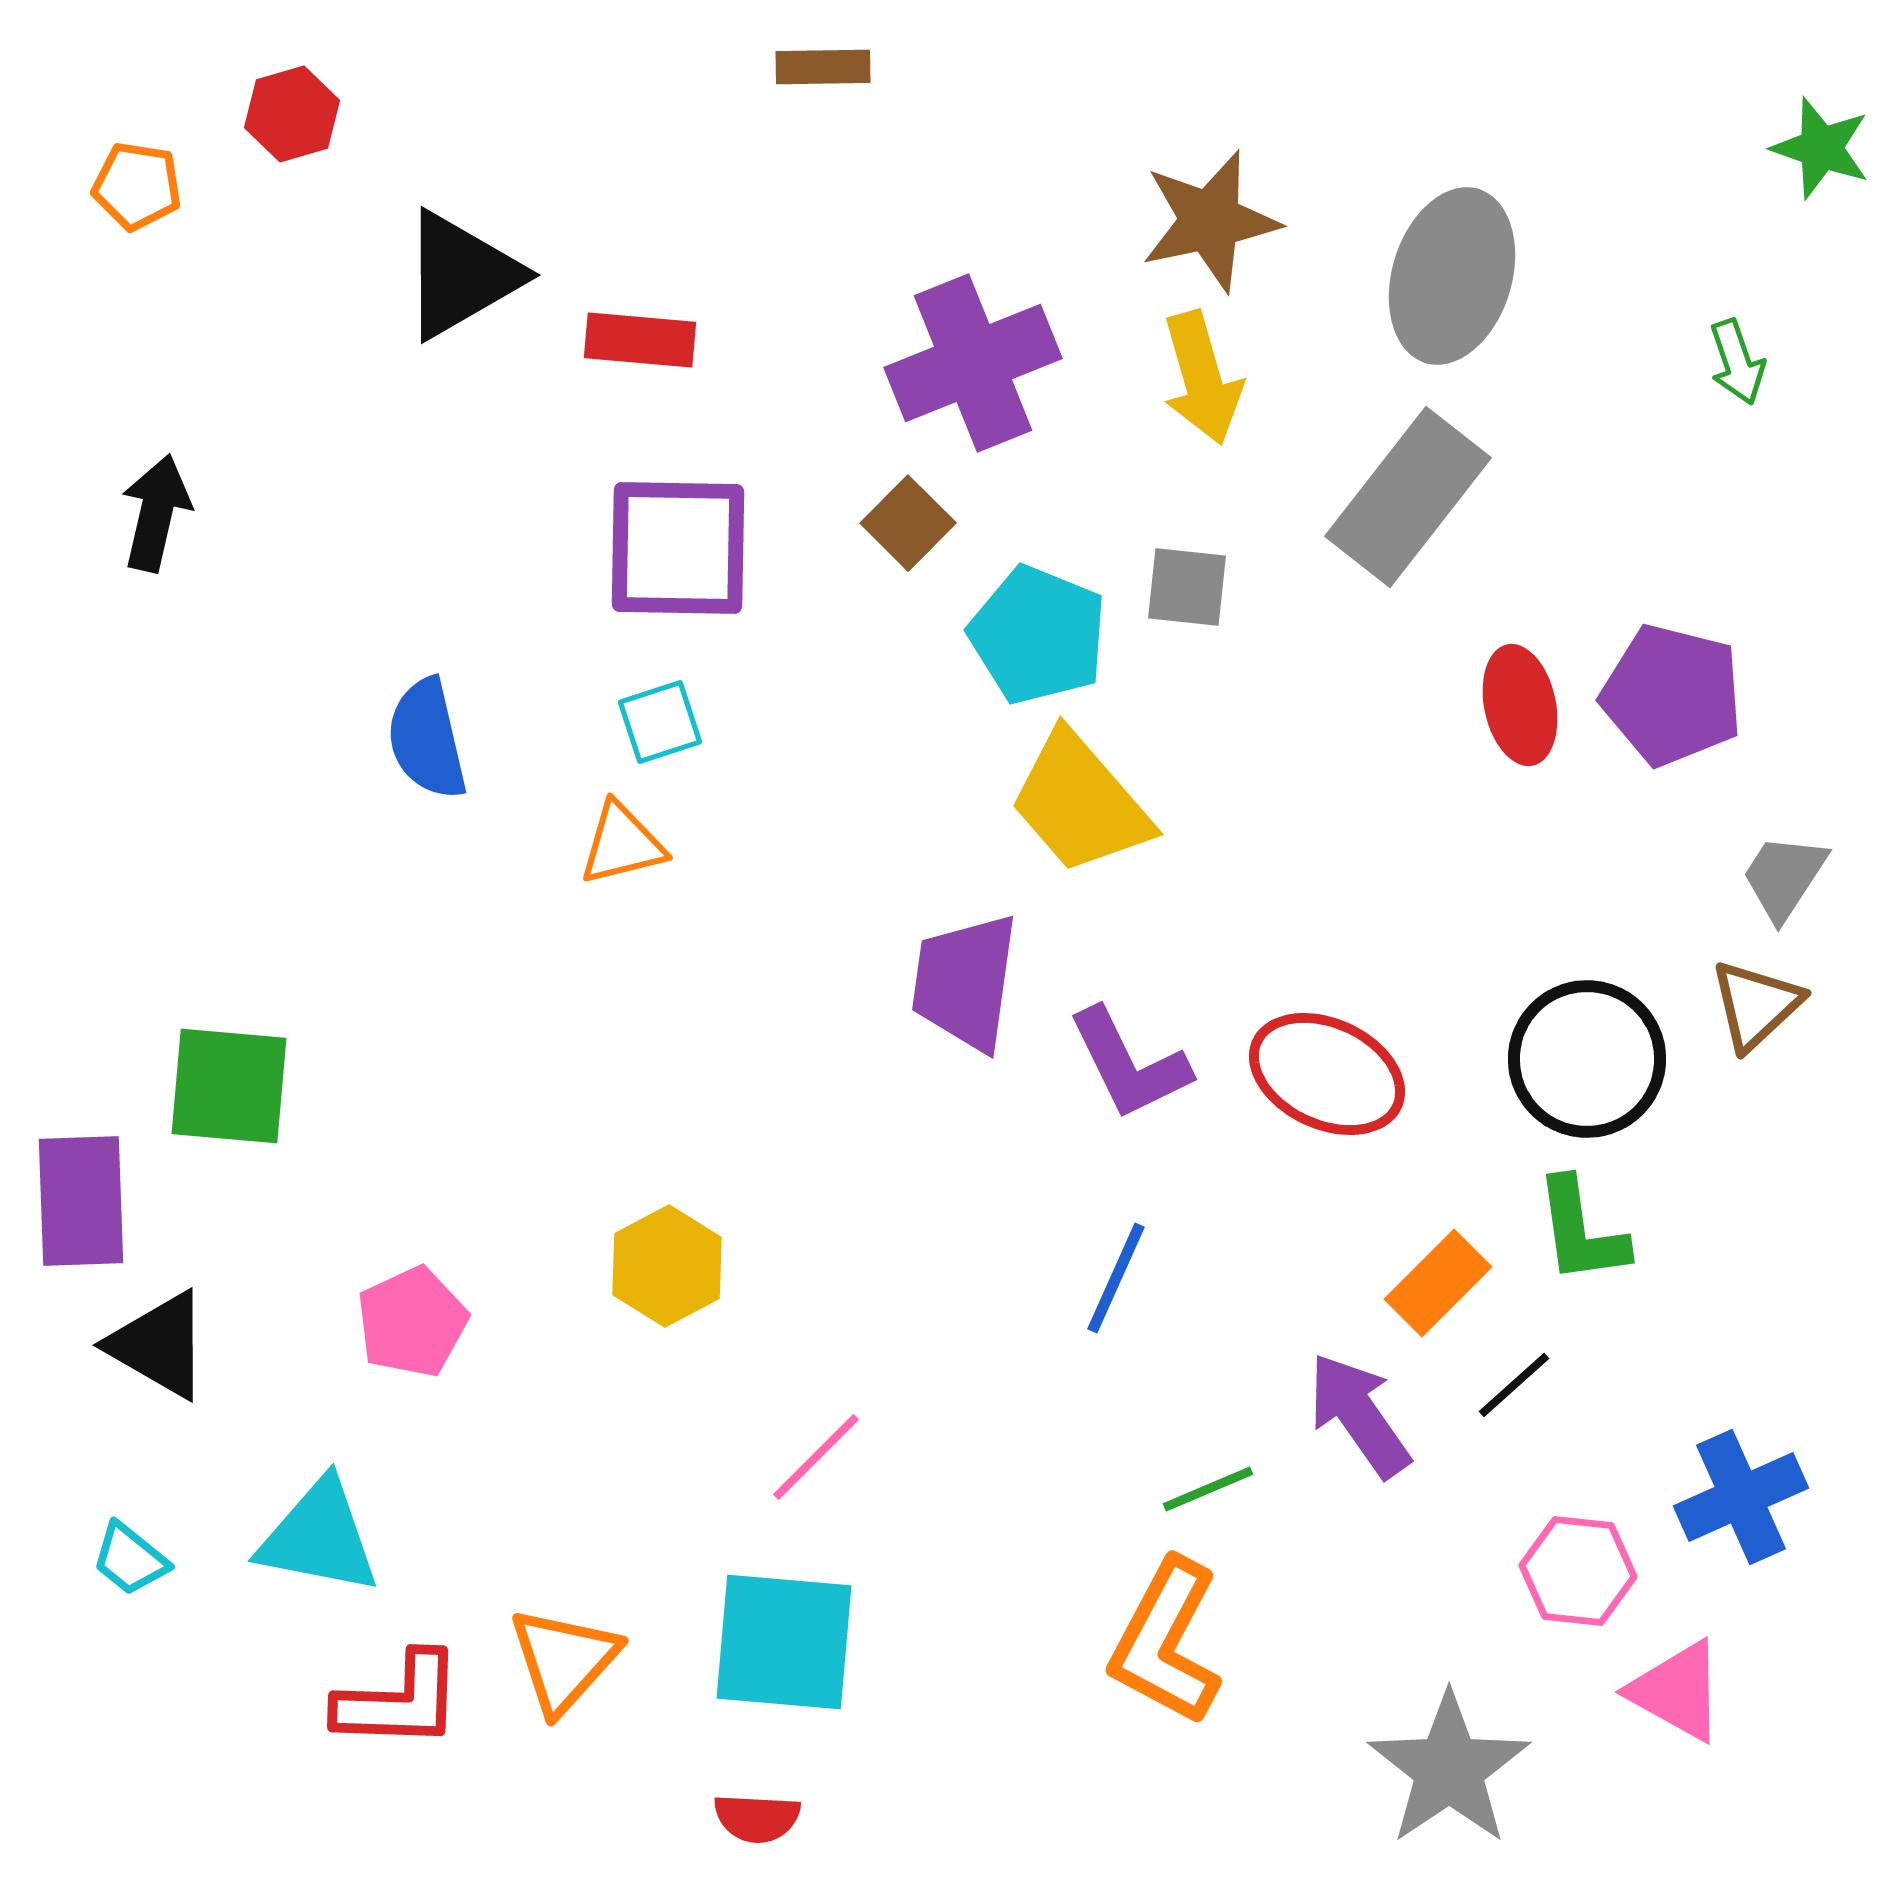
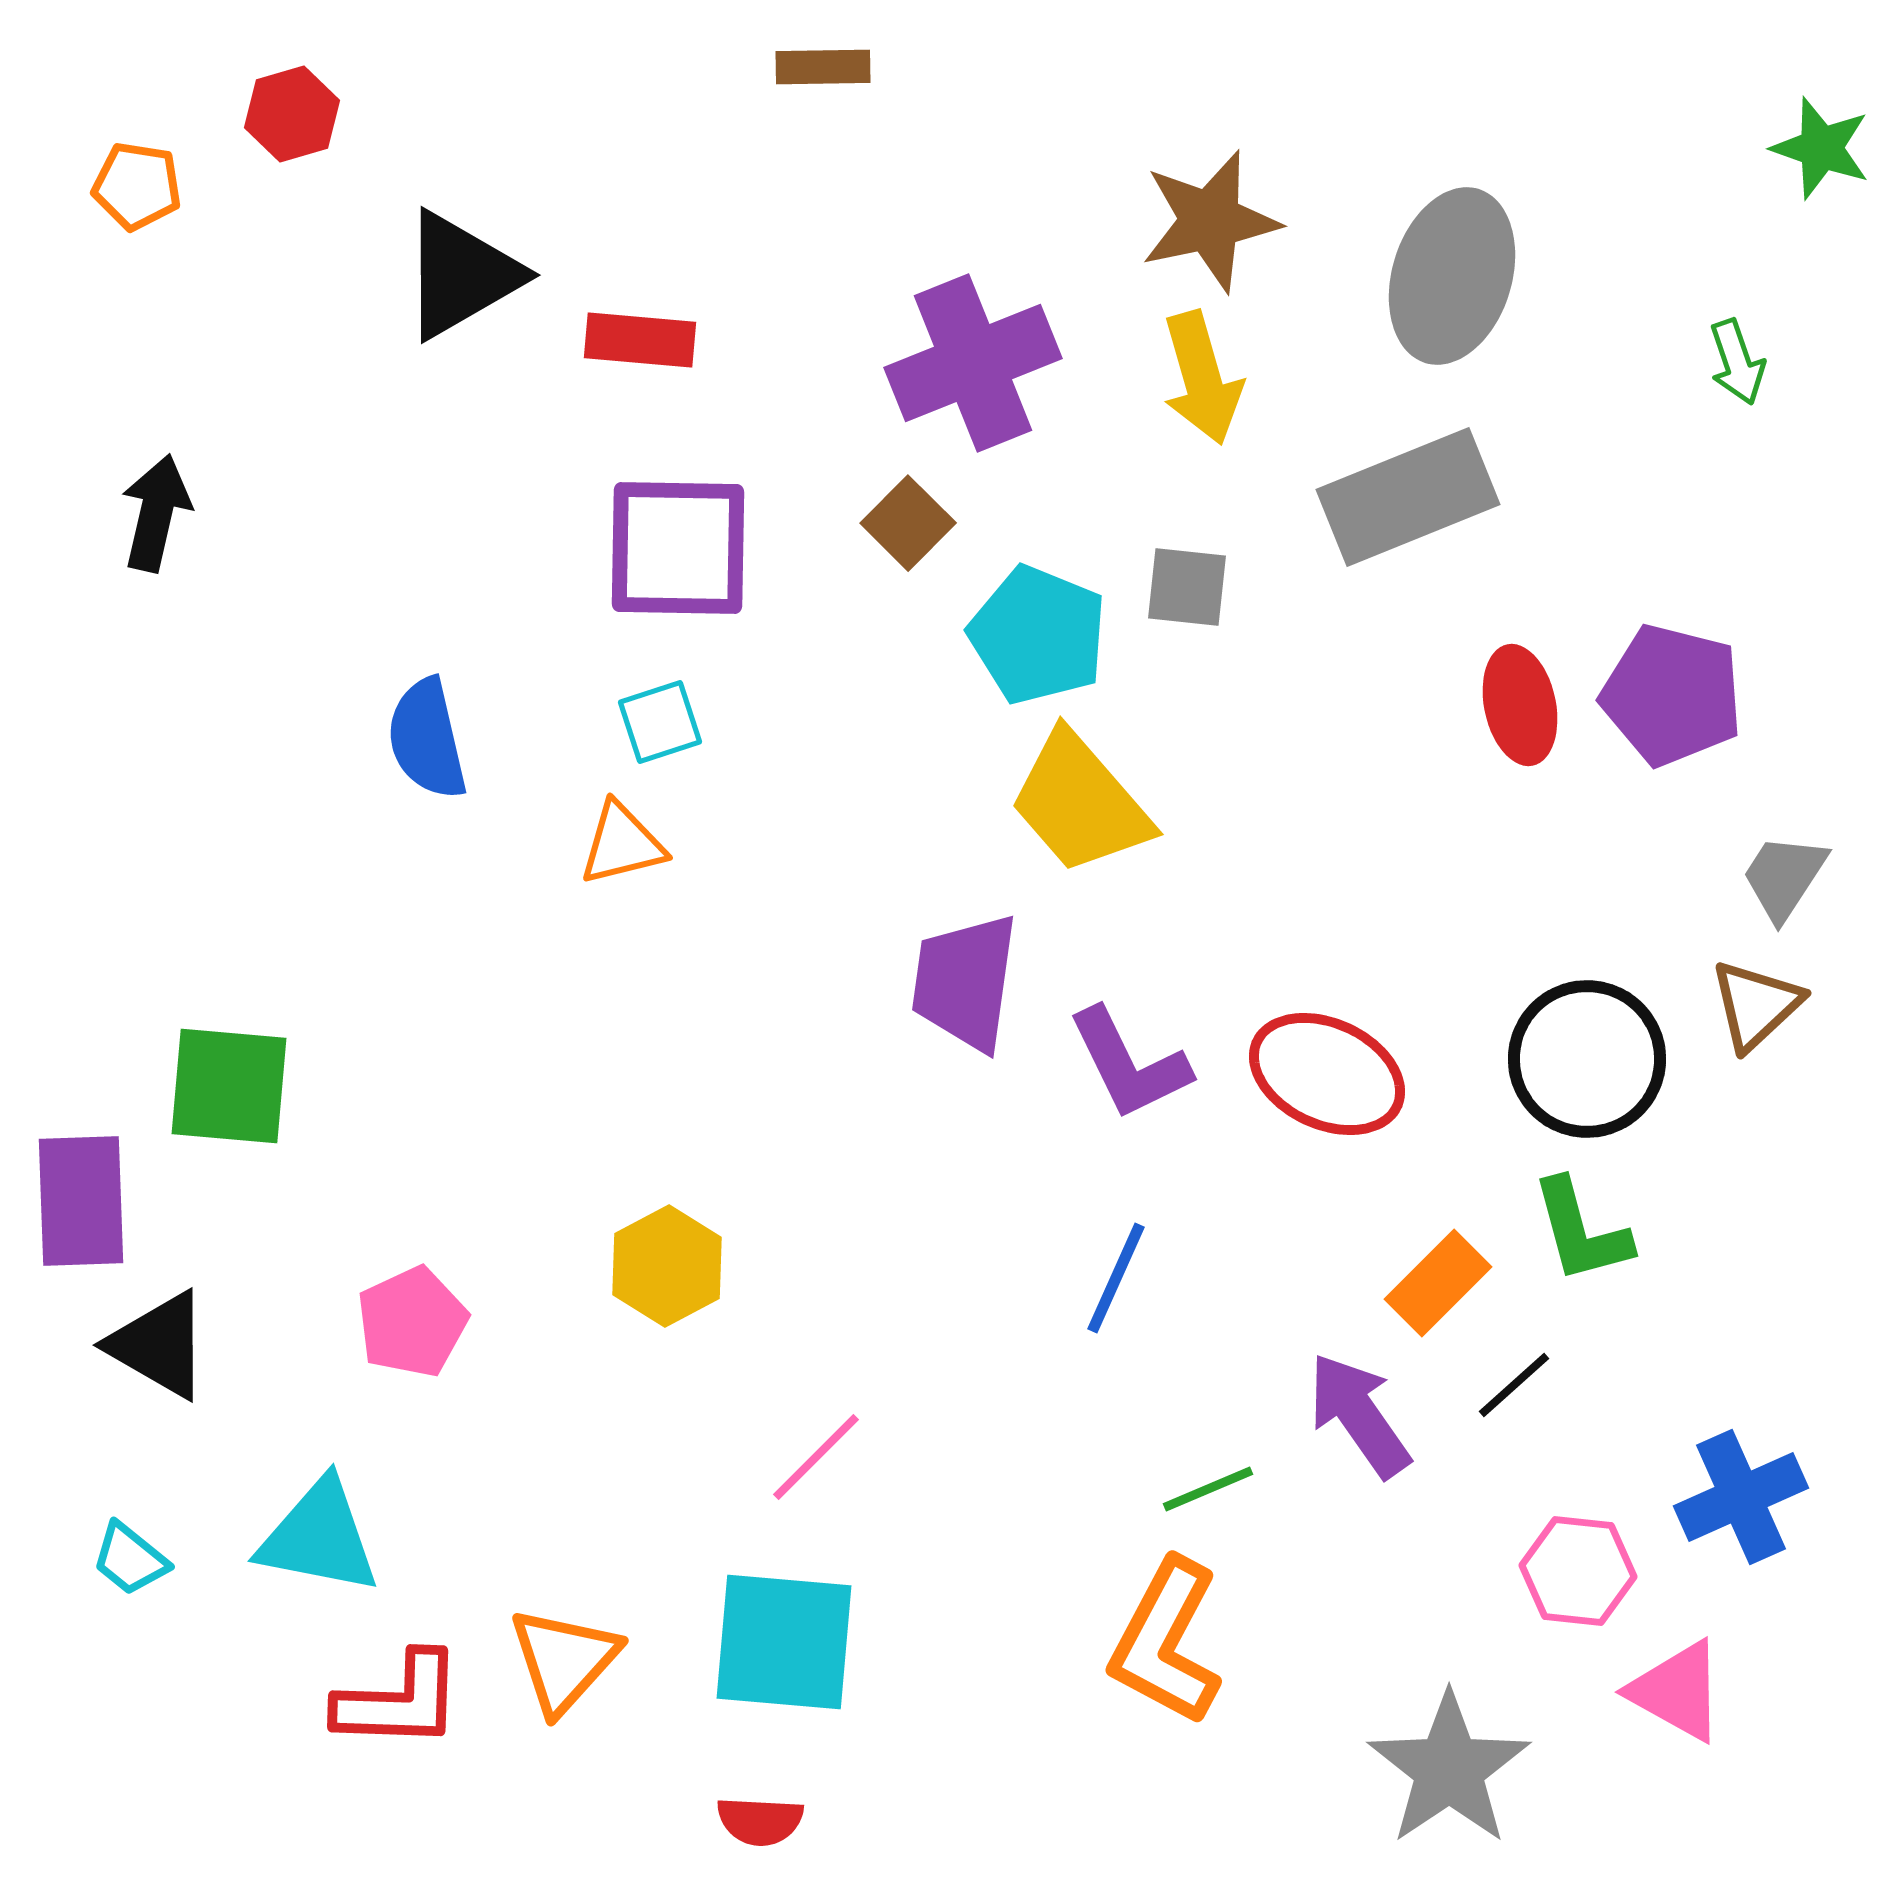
gray rectangle at (1408, 497): rotated 30 degrees clockwise
green L-shape at (1581, 1231): rotated 7 degrees counterclockwise
red semicircle at (757, 1818): moved 3 px right, 3 px down
